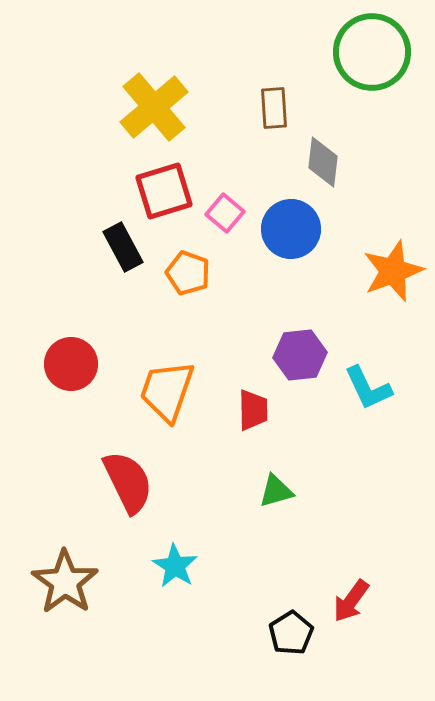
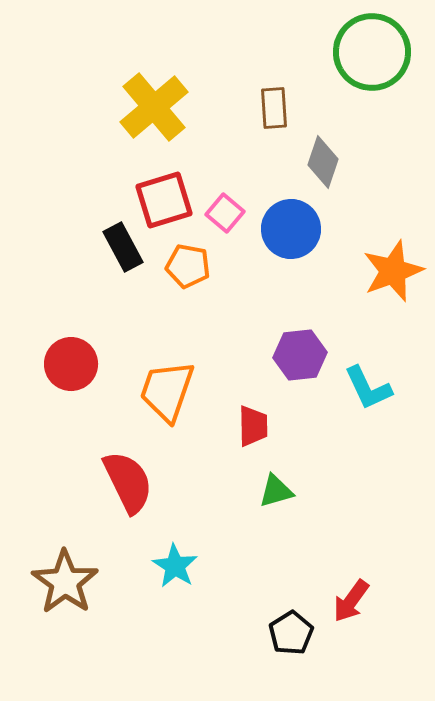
gray diamond: rotated 12 degrees clockwise
red square: moved 9 px down
orange pentagon: moved 7 px up; rotated 9 degrees counterclockwise
red trapezoid: moved 16 px down
